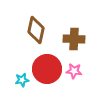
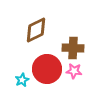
brown diamond: rotated 52 degrees clockwise
brown cross: moved 1 px left, 9 px down
cyan star: rotated 16 degrees counterclockwise
